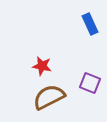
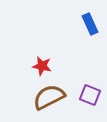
purple square: moved 12 px down
